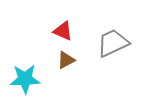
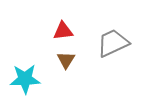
red triangle: rotated 30 degrees counterclockwise
brown triangle: rotated 30 degrees counterclockwise
